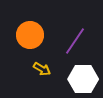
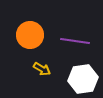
purple line: rotated 64 degrees clockwise
white hexagon: rotated 8 degrees counterclockwise
